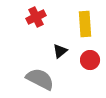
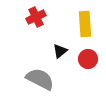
red circle: moved 2 px left, 1 px up
